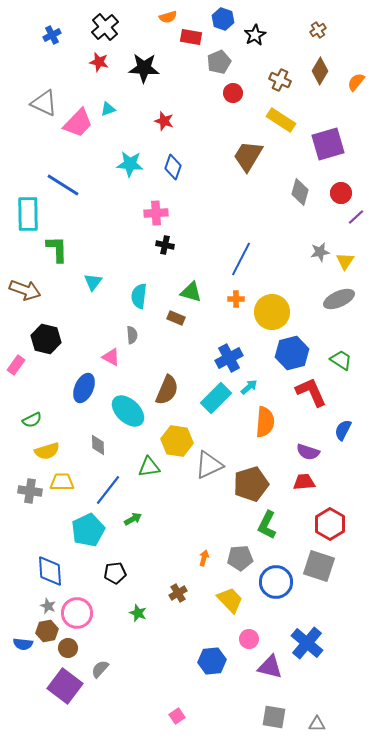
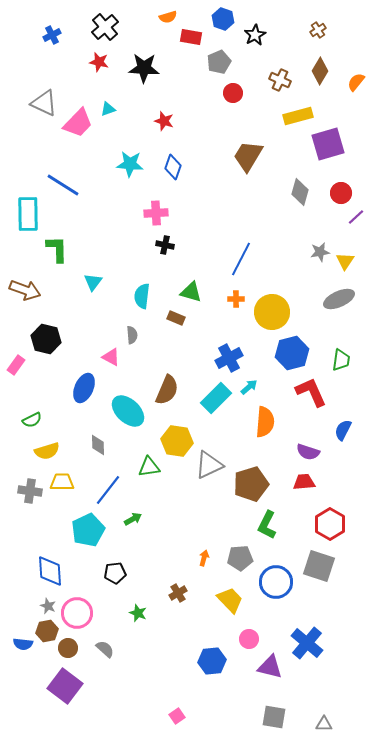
yellow rectangle at (281, 120): moved 17 px right, 4 px up; rotated 48 degrees counterclockwise
cyan semicircle at (139, 296): moved 3 px right
green trapezoid at (341, 360): rotated 65 degrees clockwise
gray semicircle at (100, 669): moved 5 px right, 20 px up; rotated 90 degrees clockwise
gray triangle at (317, 724): moved 7 px right
